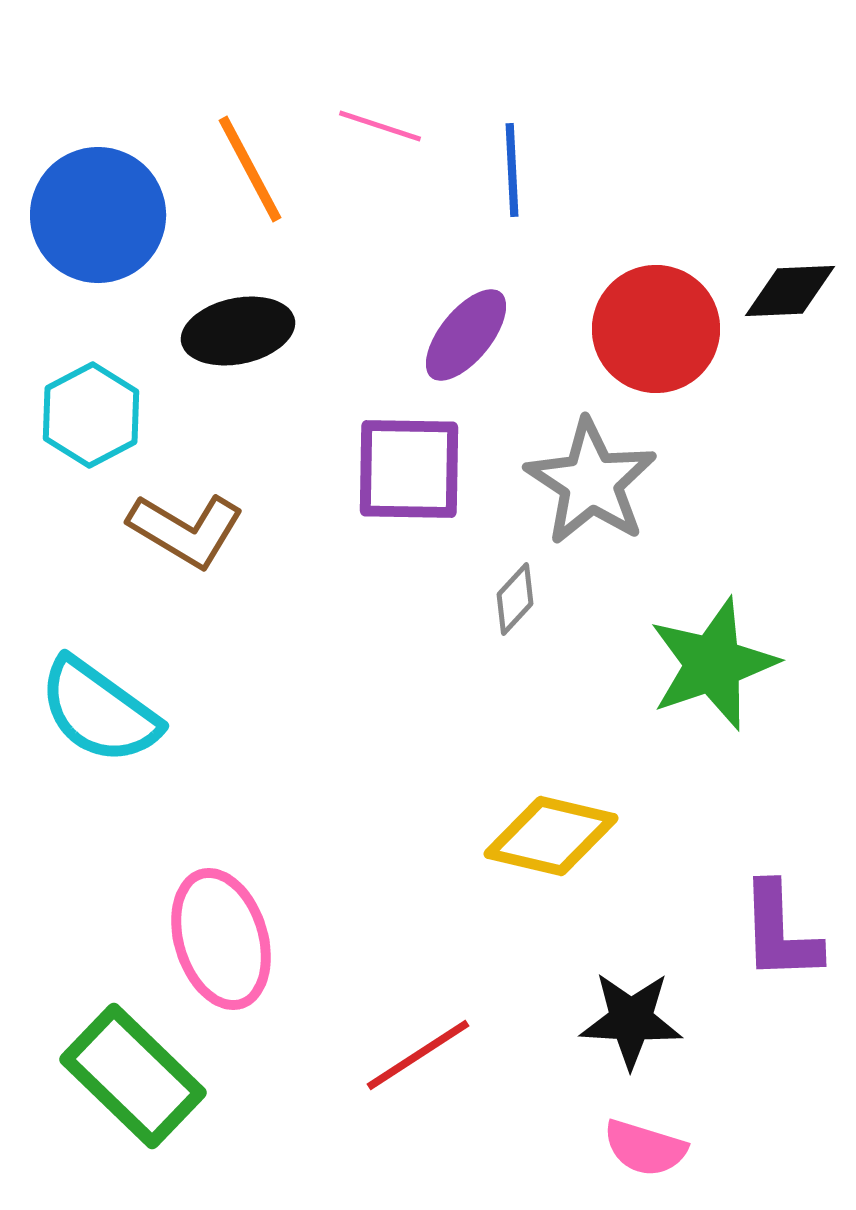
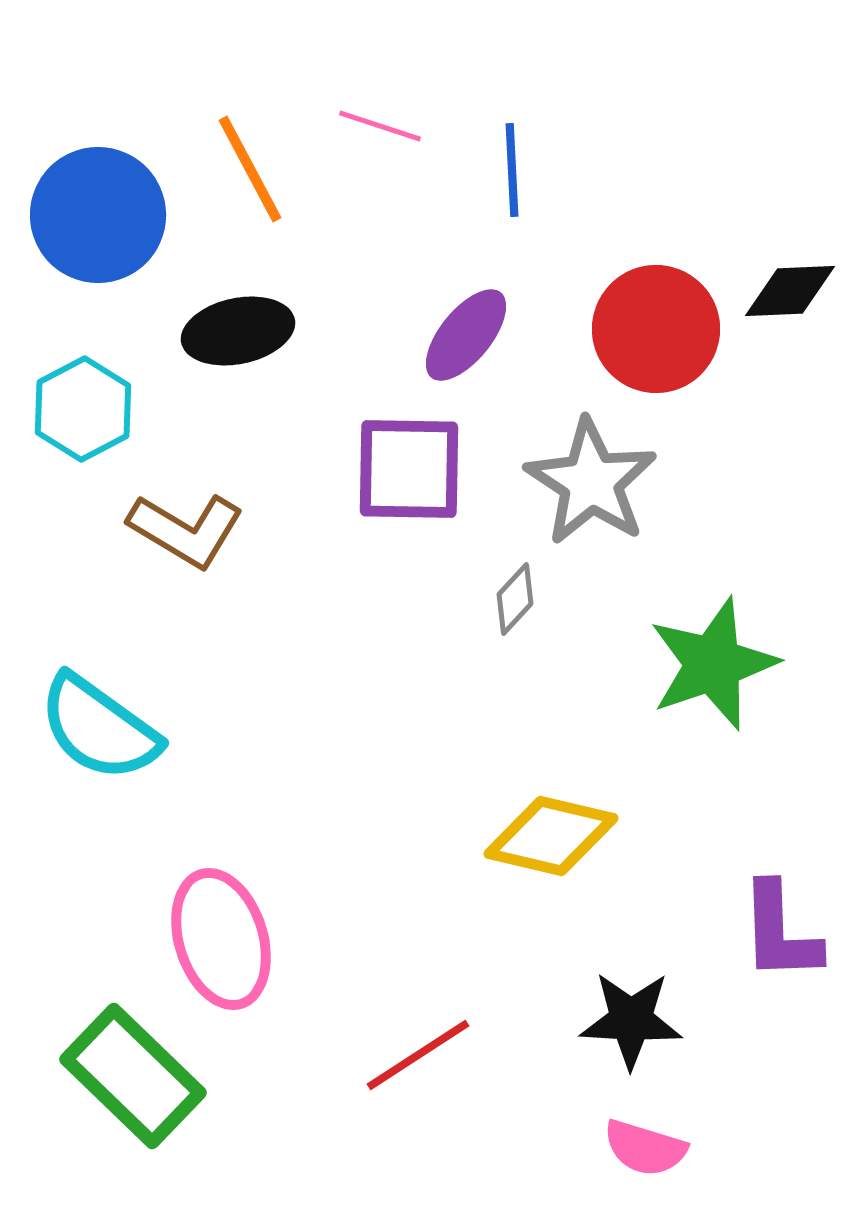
cyan hexagon: moved 8 px left, 6 px up
cyan semicircle: moved 17 px down
